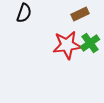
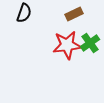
brown rectangle: moved 6 px left
